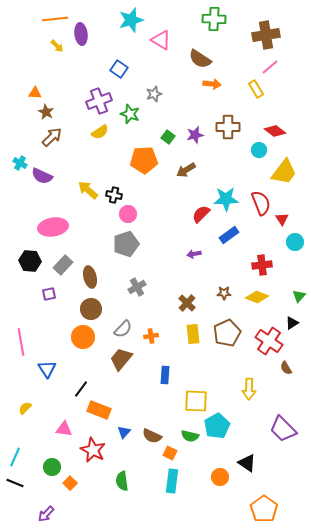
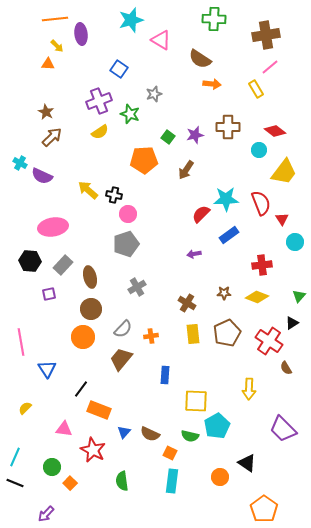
orange triangle at (35, 93): moved 13 px right, 29 px up
brown arrow at (186, 170): rotated 24 degrees counterclockwise
brown cross at (187, 303): rotated 12 degrees counterclockwise
brown semicircle at (152, 436): moved 2 px left, 2 px up
